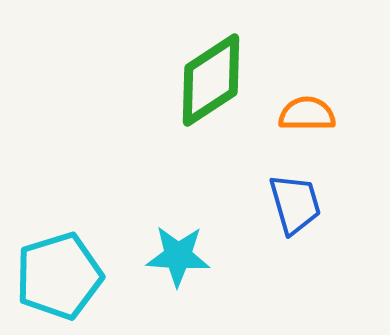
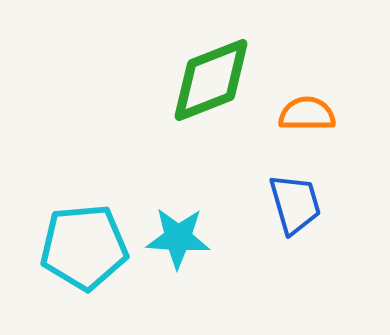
green diamond: rotated 12 degrees clockwise
cyan star: moved 18 px up
cyan pentagon: moved 25 px right, 29 px up; rotated 12 degrees clockwise
